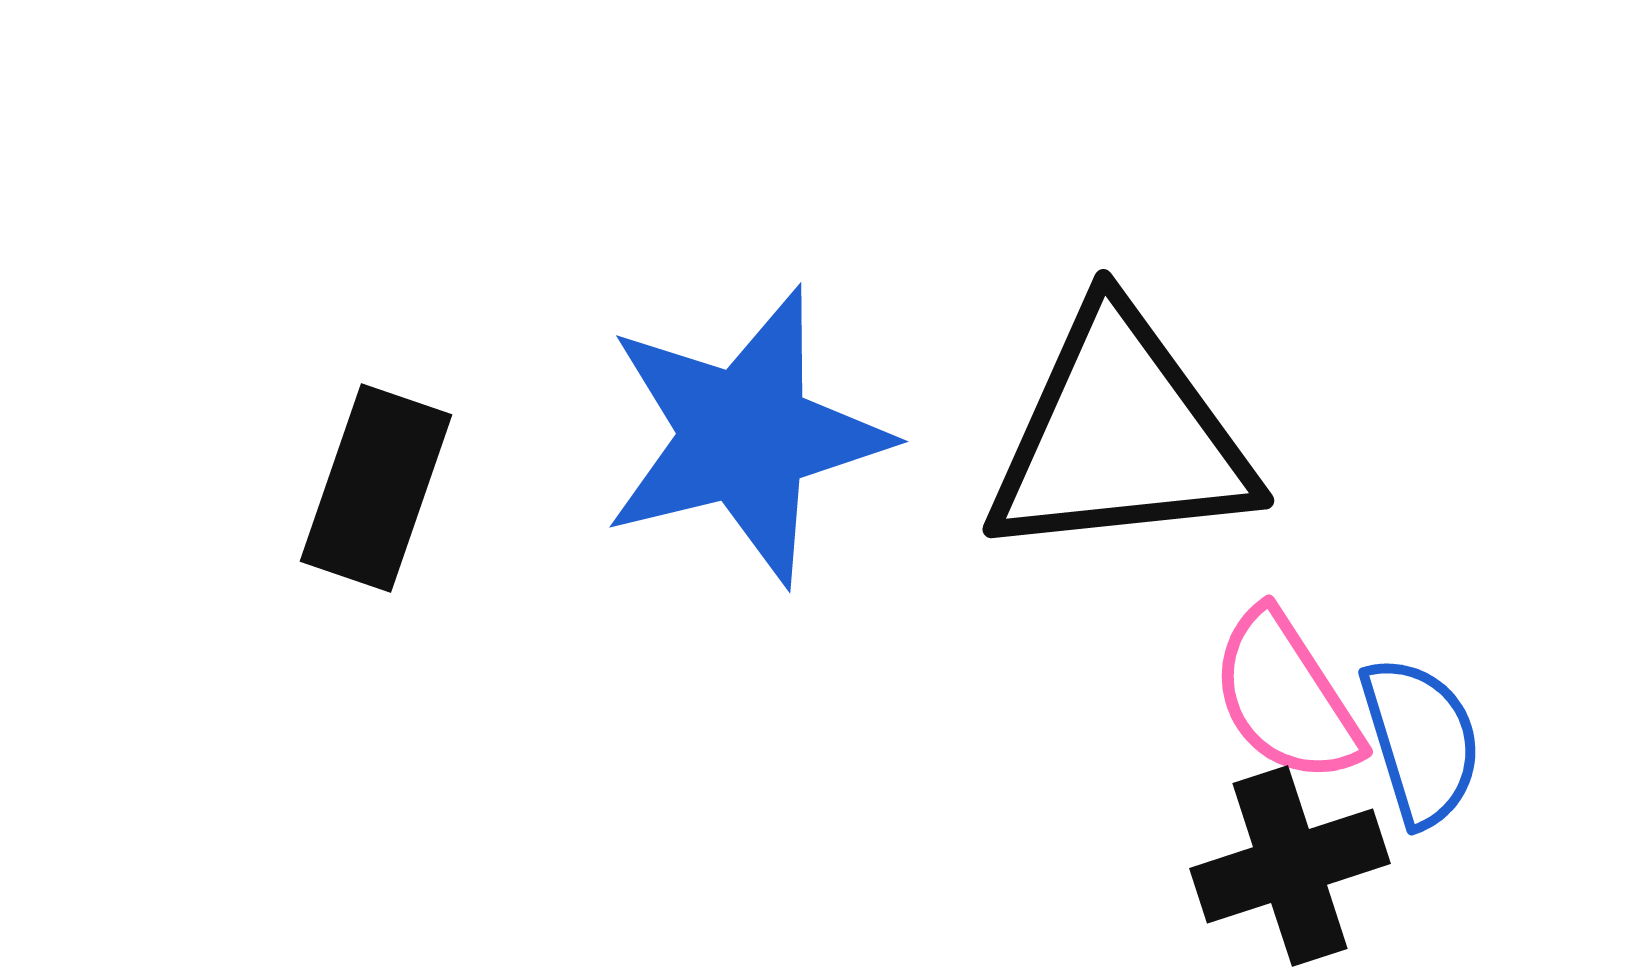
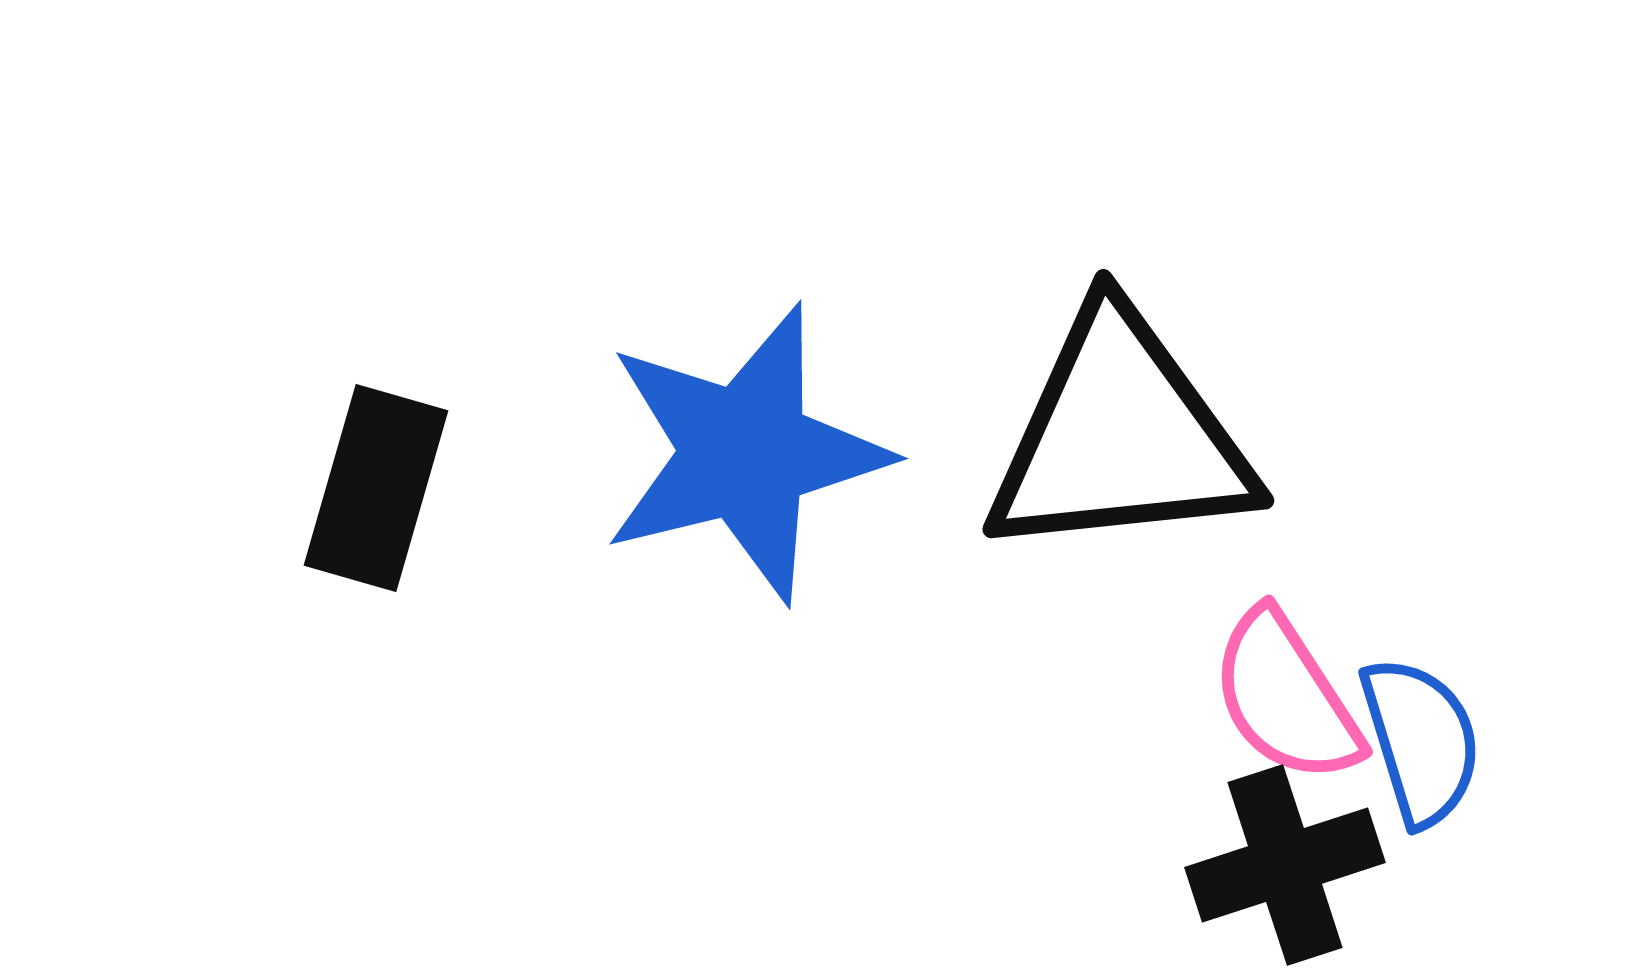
blue star: moved 17 px down
black rectangle: rotated 3 degrees counterclockwise
black cross: moved 5 px left, 1 px up
